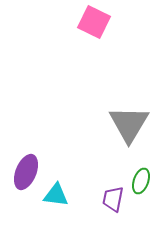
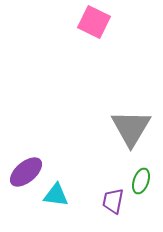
gray triangle: moved 2 px right, 4 px down
purple ellipse: rotated 28 degrees clockwise
purple trapezoid: moved 2 px down
